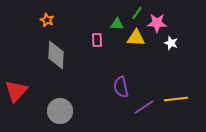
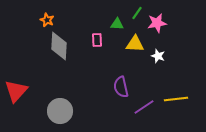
pink star: rotated 12 degrees counterclockwise
yellow triangle: moved 1 px left, 6 px down
white star: moved 13 px left, 13 px down
gray diamond: moved 3 px right, 9 px up
